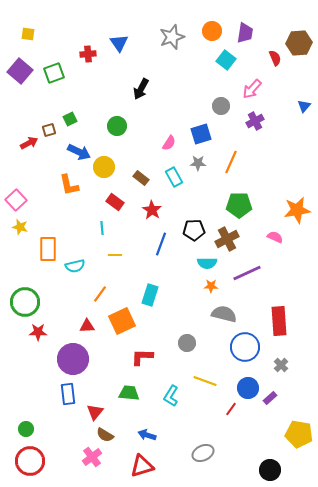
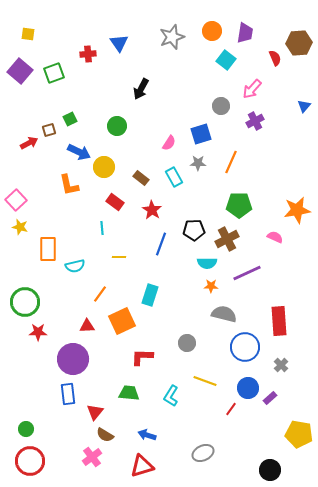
yellow line at (115, 255): moved 4 px right, 2 px down
